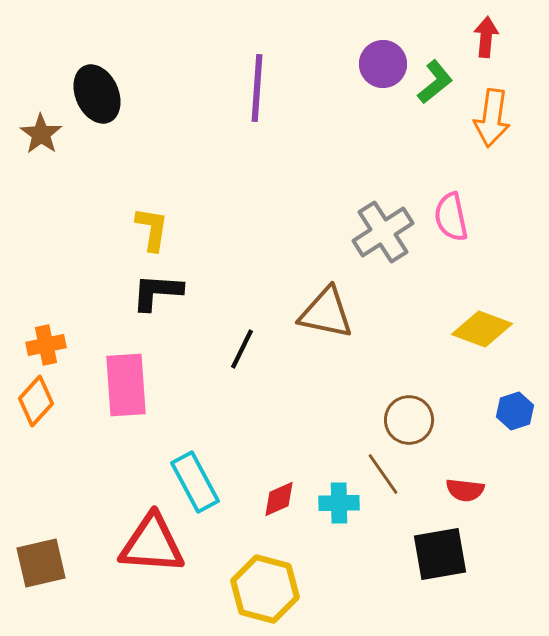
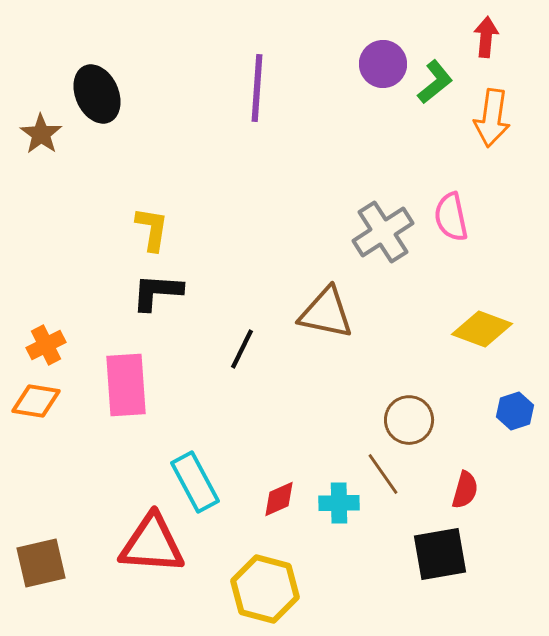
orange cross: rotated 15 degrees counterclockwise
orange diamond: rotated 57 degrees clockwise
red semicircle: rotated 81 degrees counterclockwise
